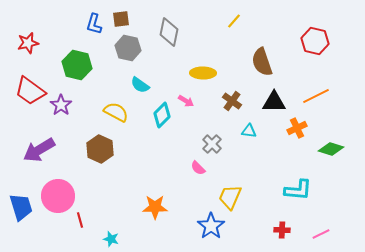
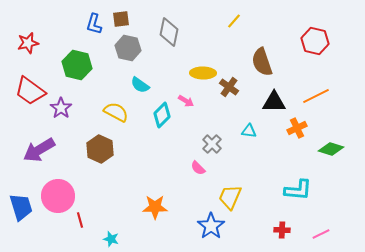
brown cross: moved 3 px left, 14 px up
purple star: moved 3 px down
